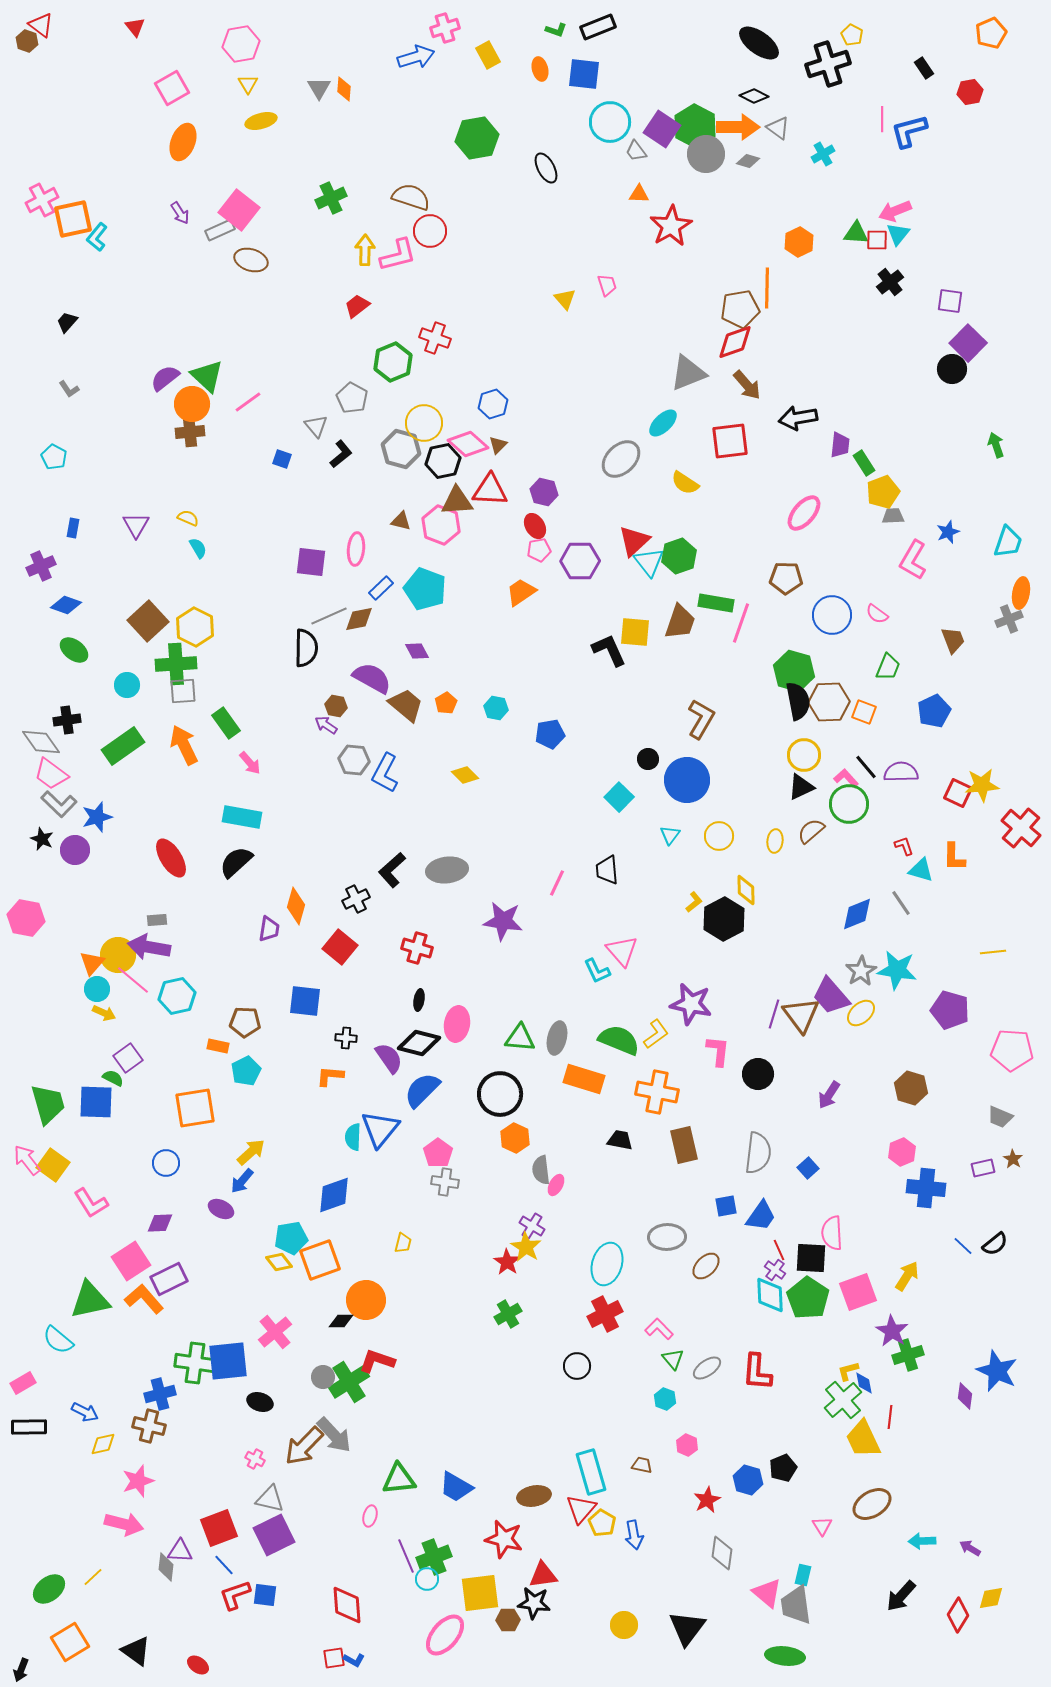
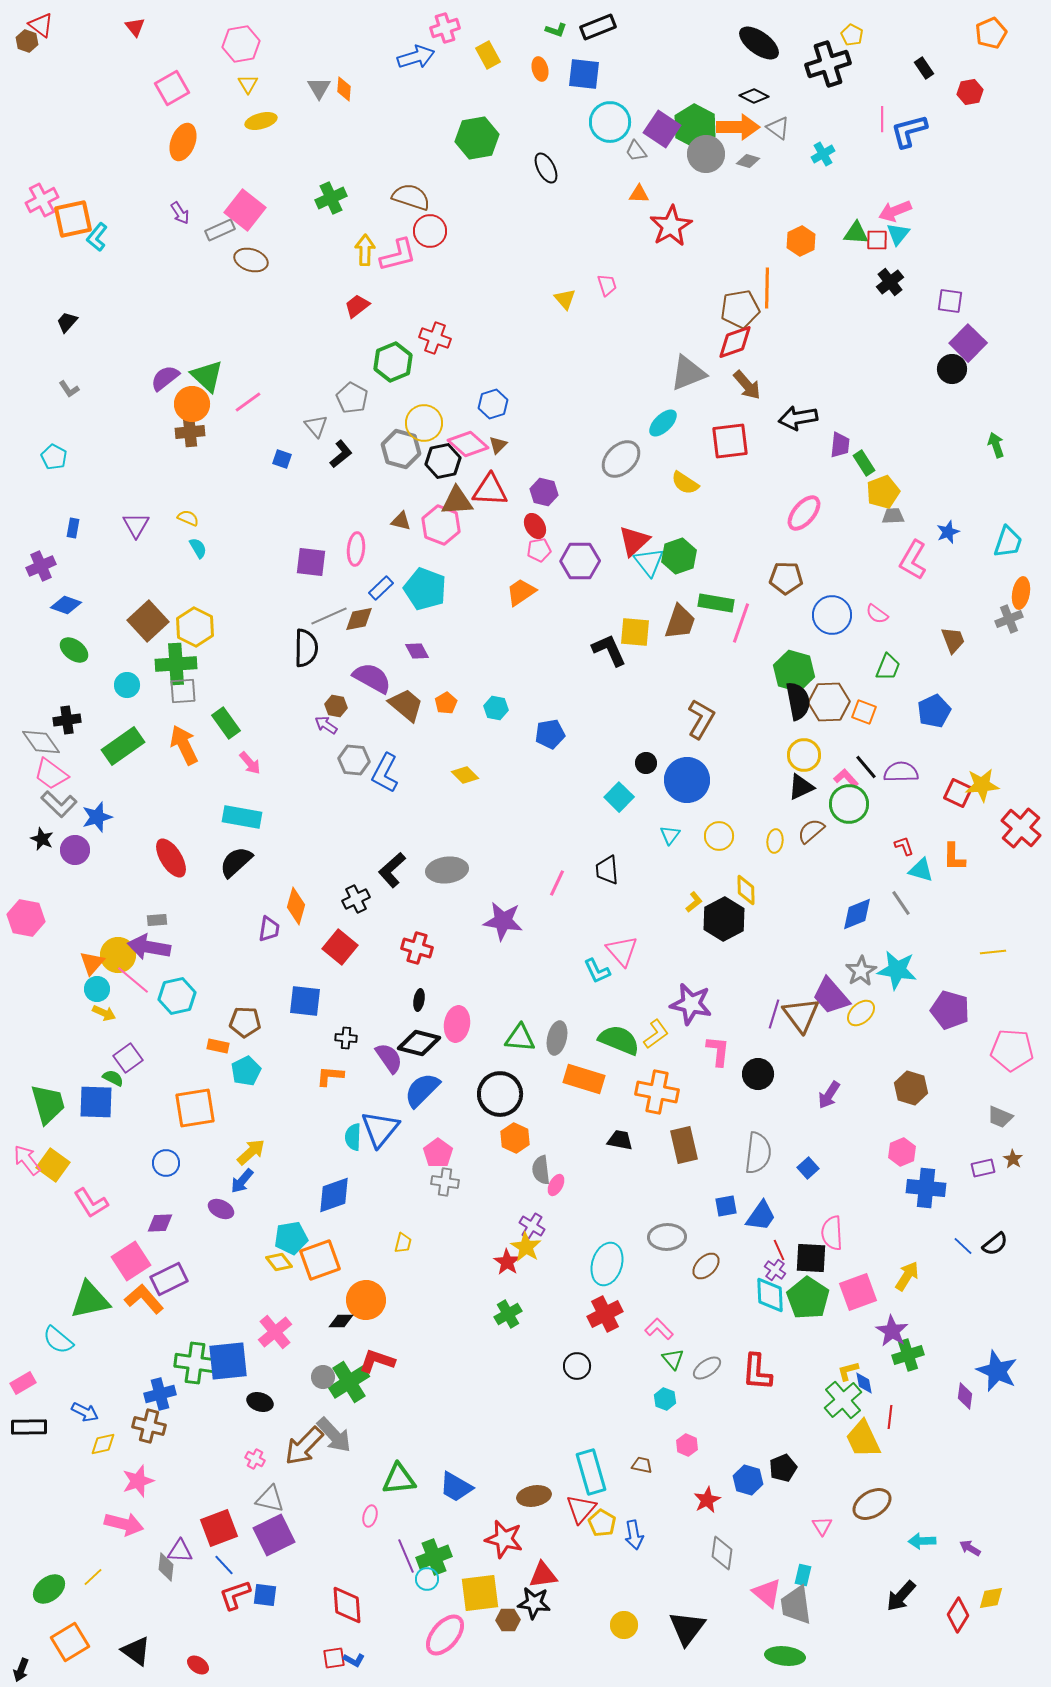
pink square at (239, 210): moved 6 px right
orange hexagon at (799, 242): moved 2 px right, 1 px up
black circle at (648, 759): moved 2 px left, 4 px down
